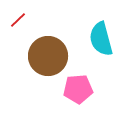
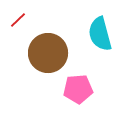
cyan semicircle: moved 1 px left, 5 px up
brown circle: moved 3 px up
